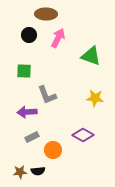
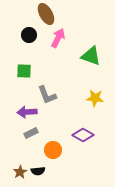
brown ellipse: rotated 60 degrees clockwise
gray rectangle: moved 1 px left, 4 px up
brown star: rotated 24 degrees counterclockwise
